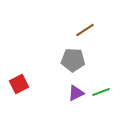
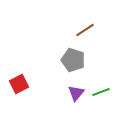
gray pentagon: rotated 15 degrees clockwise
purple triangle: rotated 24 degrees counterclockwise
